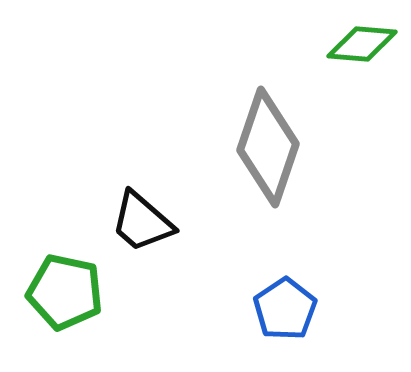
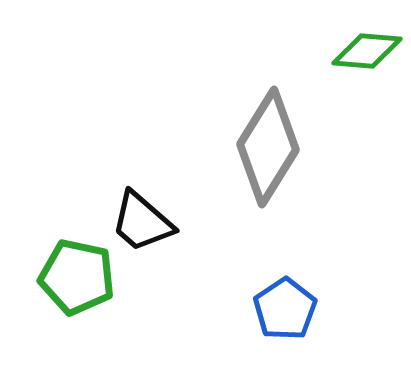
green diamond: moved 5 px right, 7 px down
gray diamond: rotated 13 degrees clockwise
green pentagon: moved 12 px right, 15 px up
